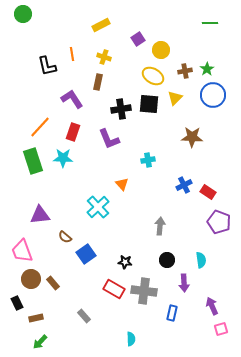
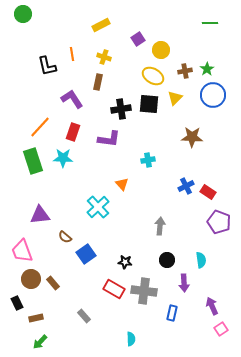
purple L-shape at (109, 139): rotated 60 degrees counterclockwise
blue cross at (184, 185): moved 2 px right, 1 px down
pink square at (221, 329): rotated 16 degrees counterclockwise
